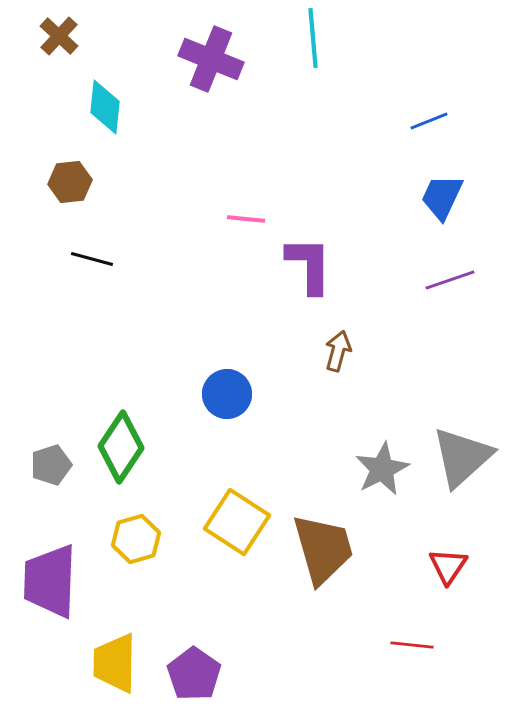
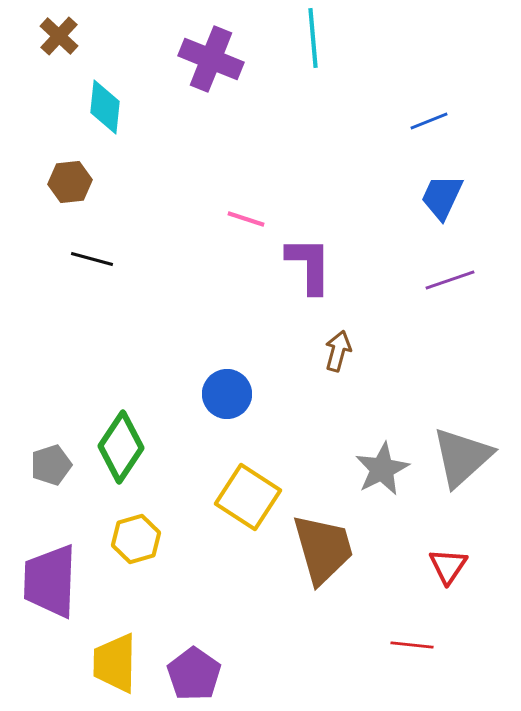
pink line: rotated 12 degrees clockwise
yellow square: moved 11 px right, 25 px up
